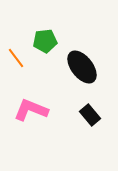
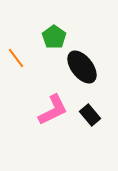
green pentagon: moved 9 px right, 4 px up; rotated 30 degrees counterclockwise
pink L-shape: moved 22 px right; rotated 132 degrees clockwise
